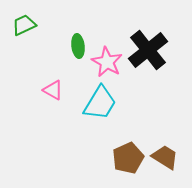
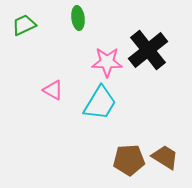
green ellipse: moved 28 px up
pink star: rotated 28 degrees counterclockwise
brown pentagon: moved 1 px right, 2 px down; rotated 20 degrees clockwise
